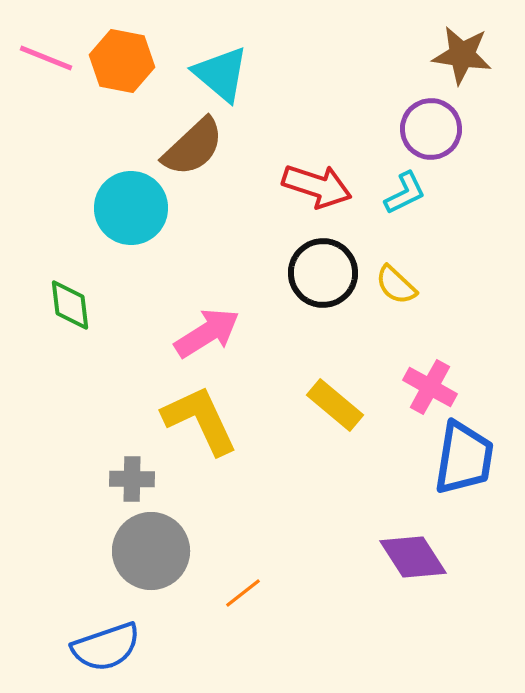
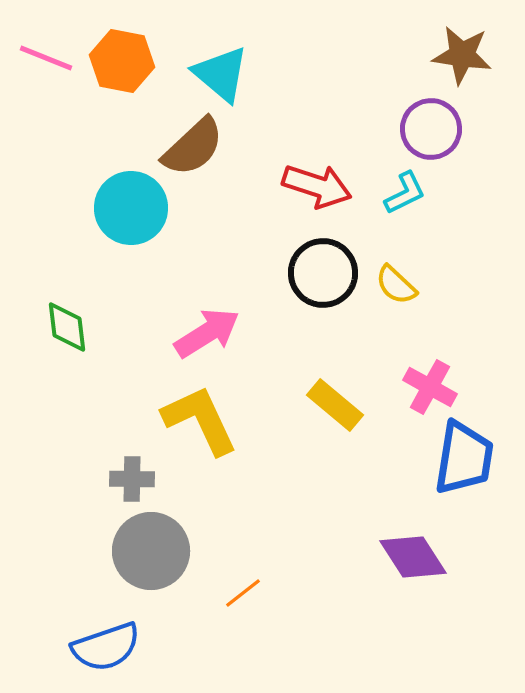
green diamond: moved 3 px left, 22 px down
